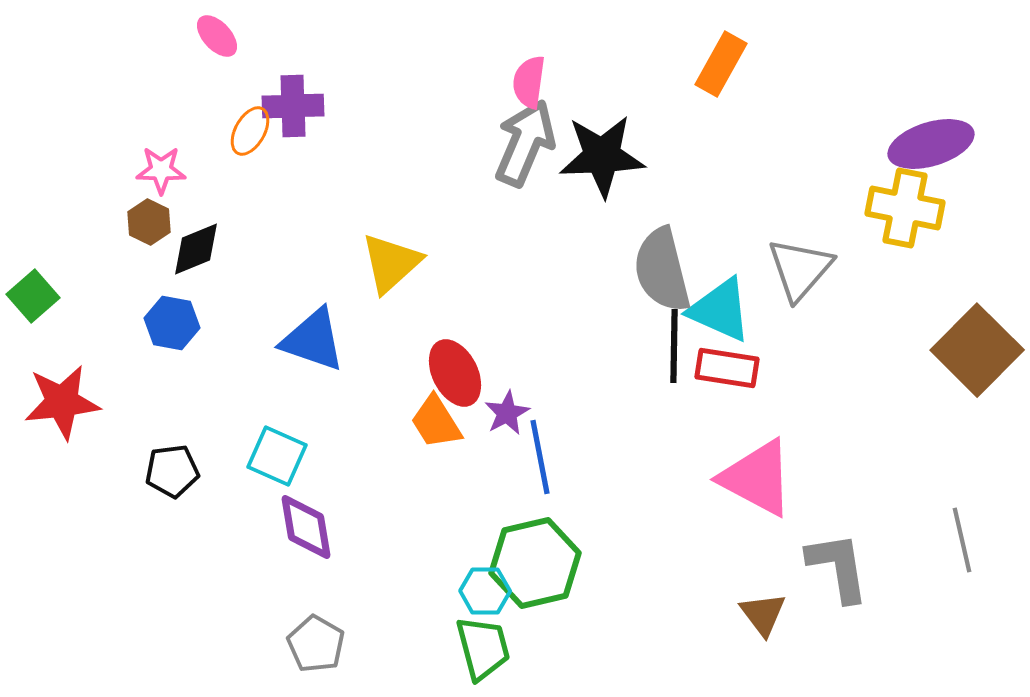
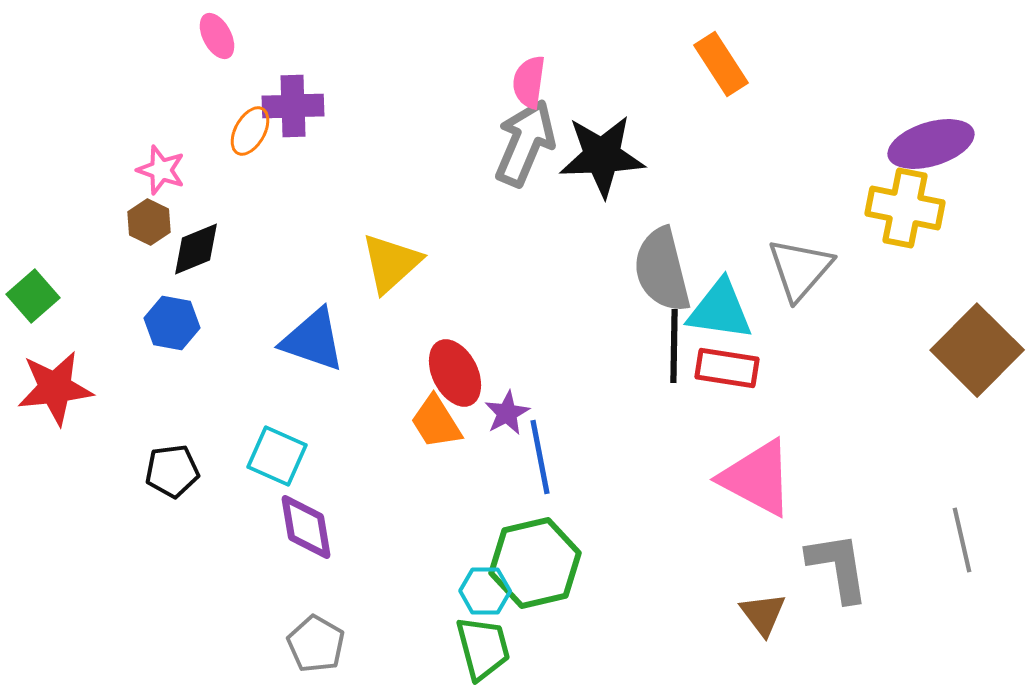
pink ellipse: rotated 15 degrees clockwise
orange rectangle: rotated 62 degrees counterclockwise
pink star: rotated 18 degrees clockwise
cyan triangle: rotated 16 degrees counterclockwise
red star: moved 7 px left, 14 px up
